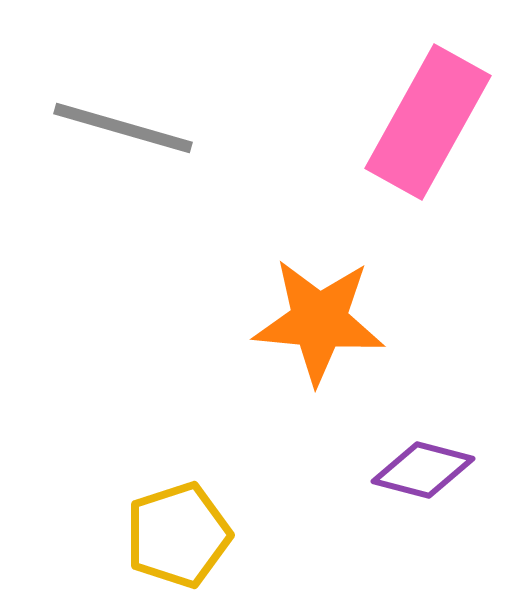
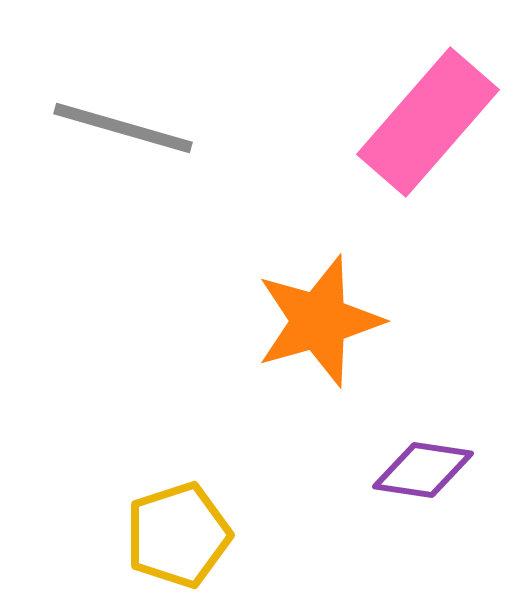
pink rectangle: rotated 12 degrees clockwise
orange star: rotated 21 degrees counterclockwise
purple diamond: rotated 6 degrees counterclockwise
